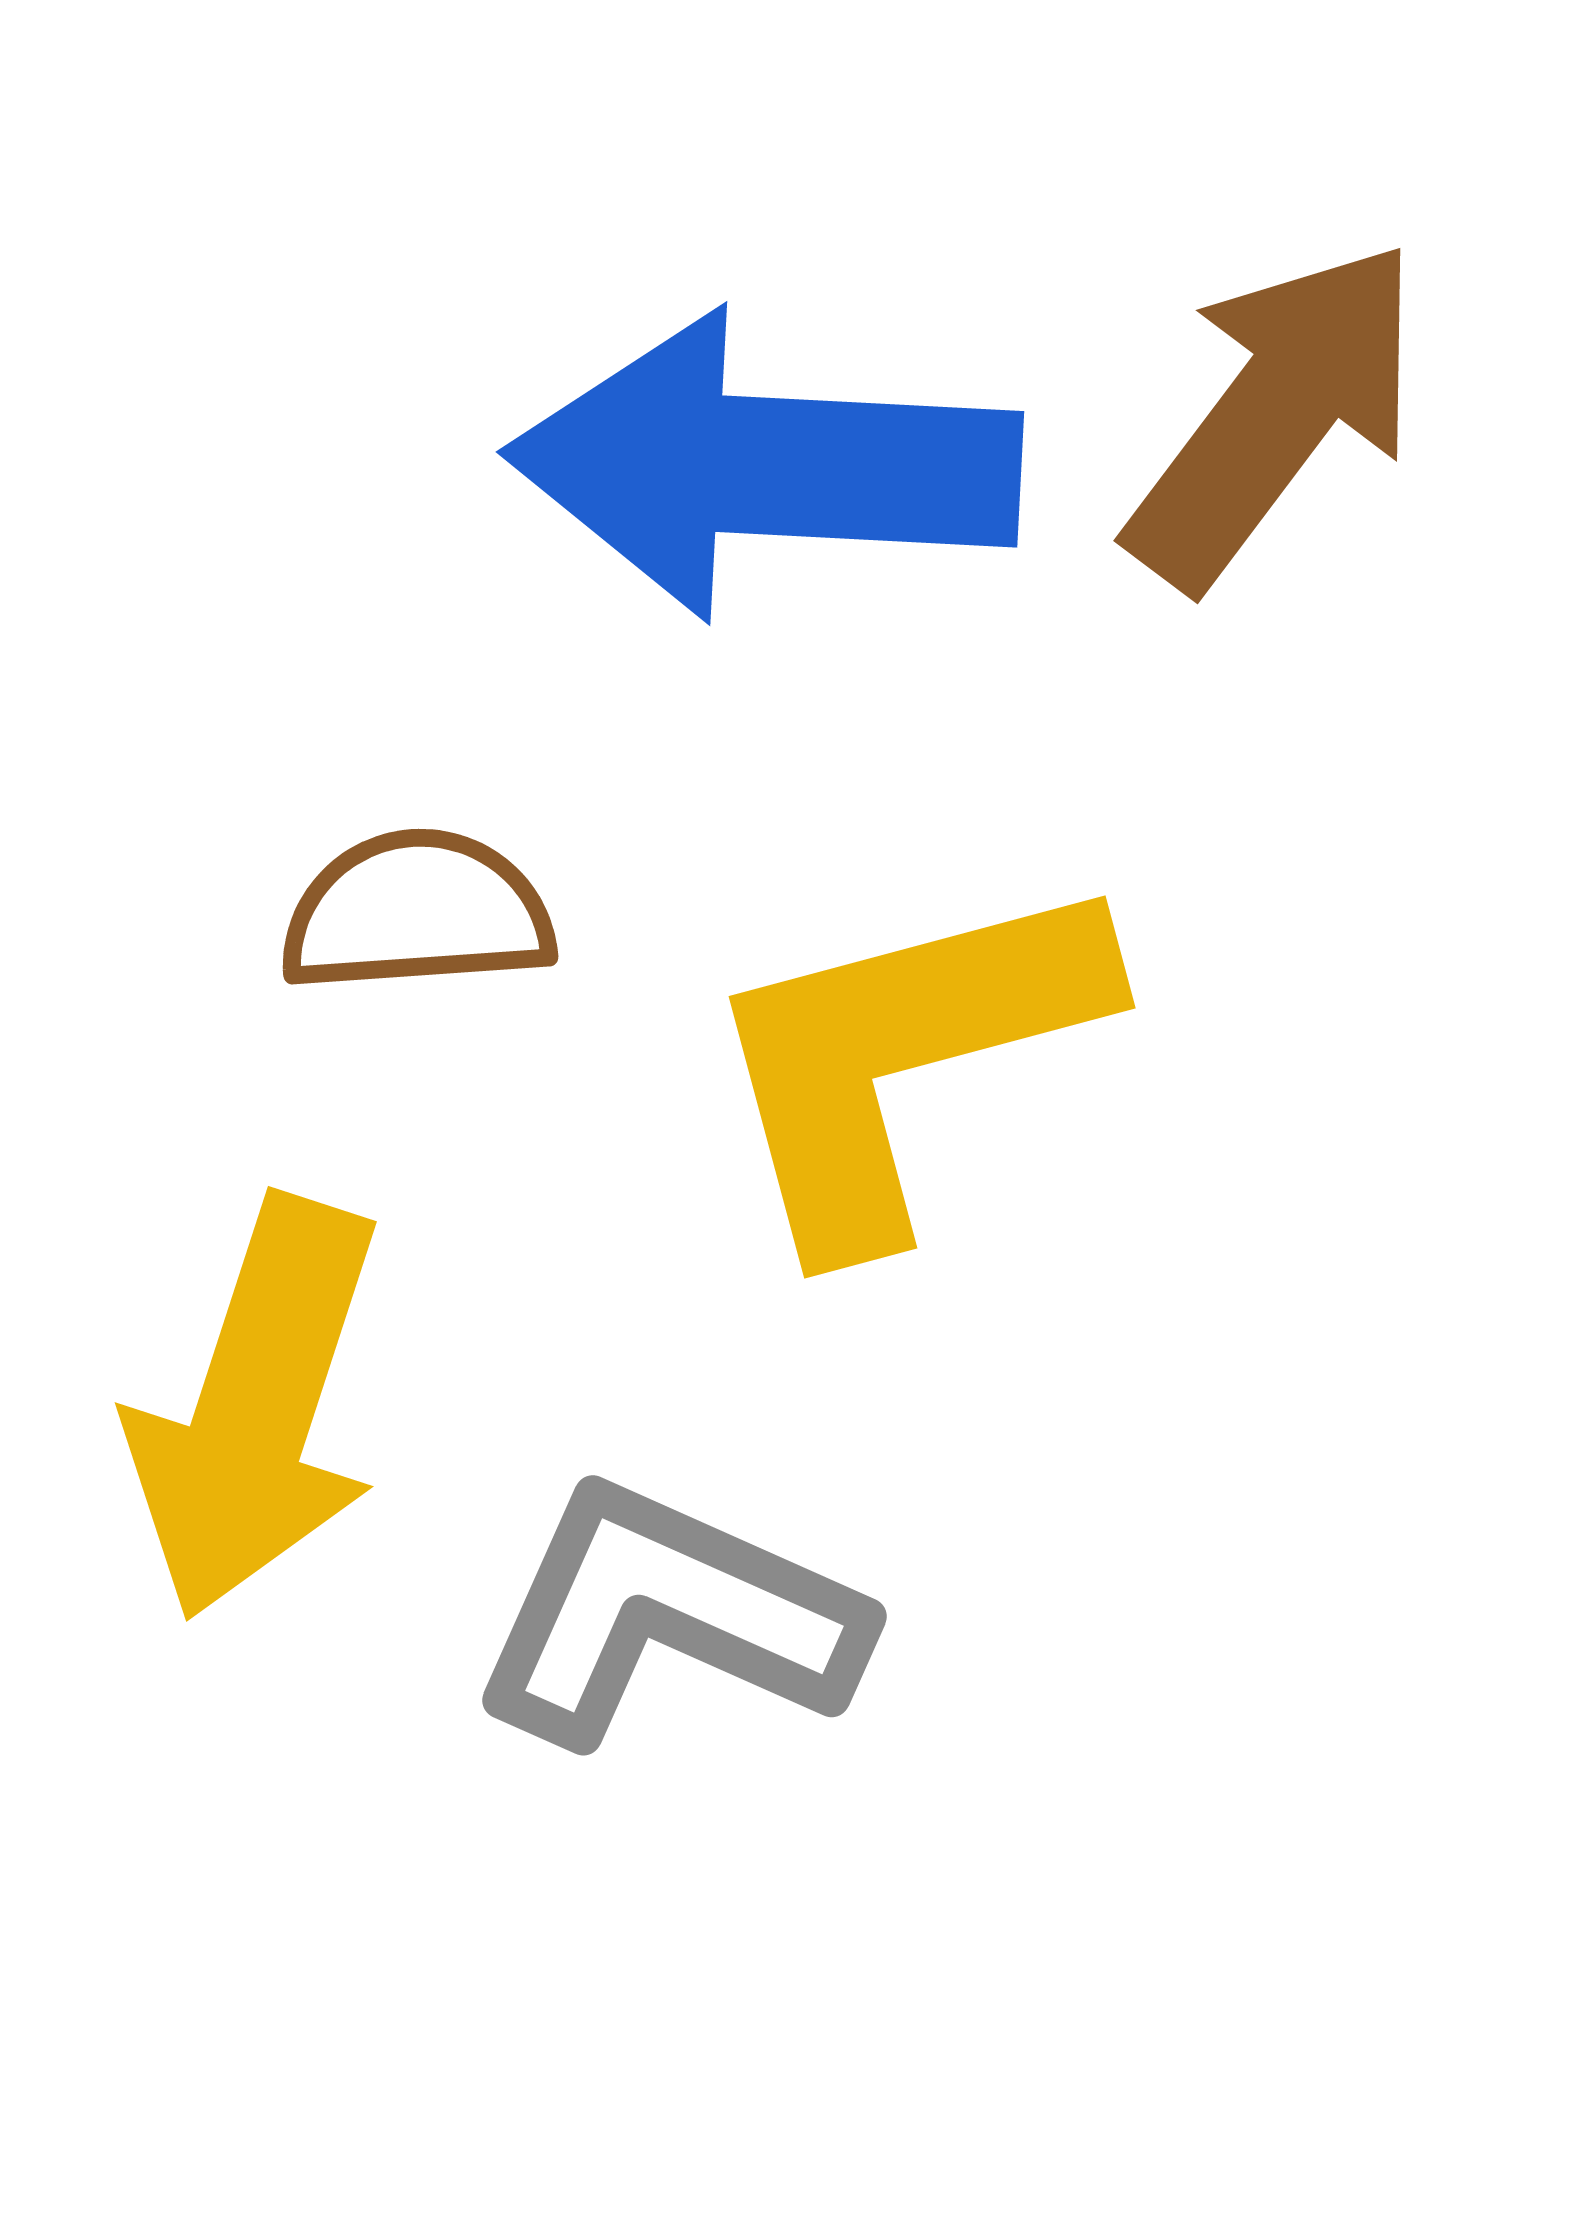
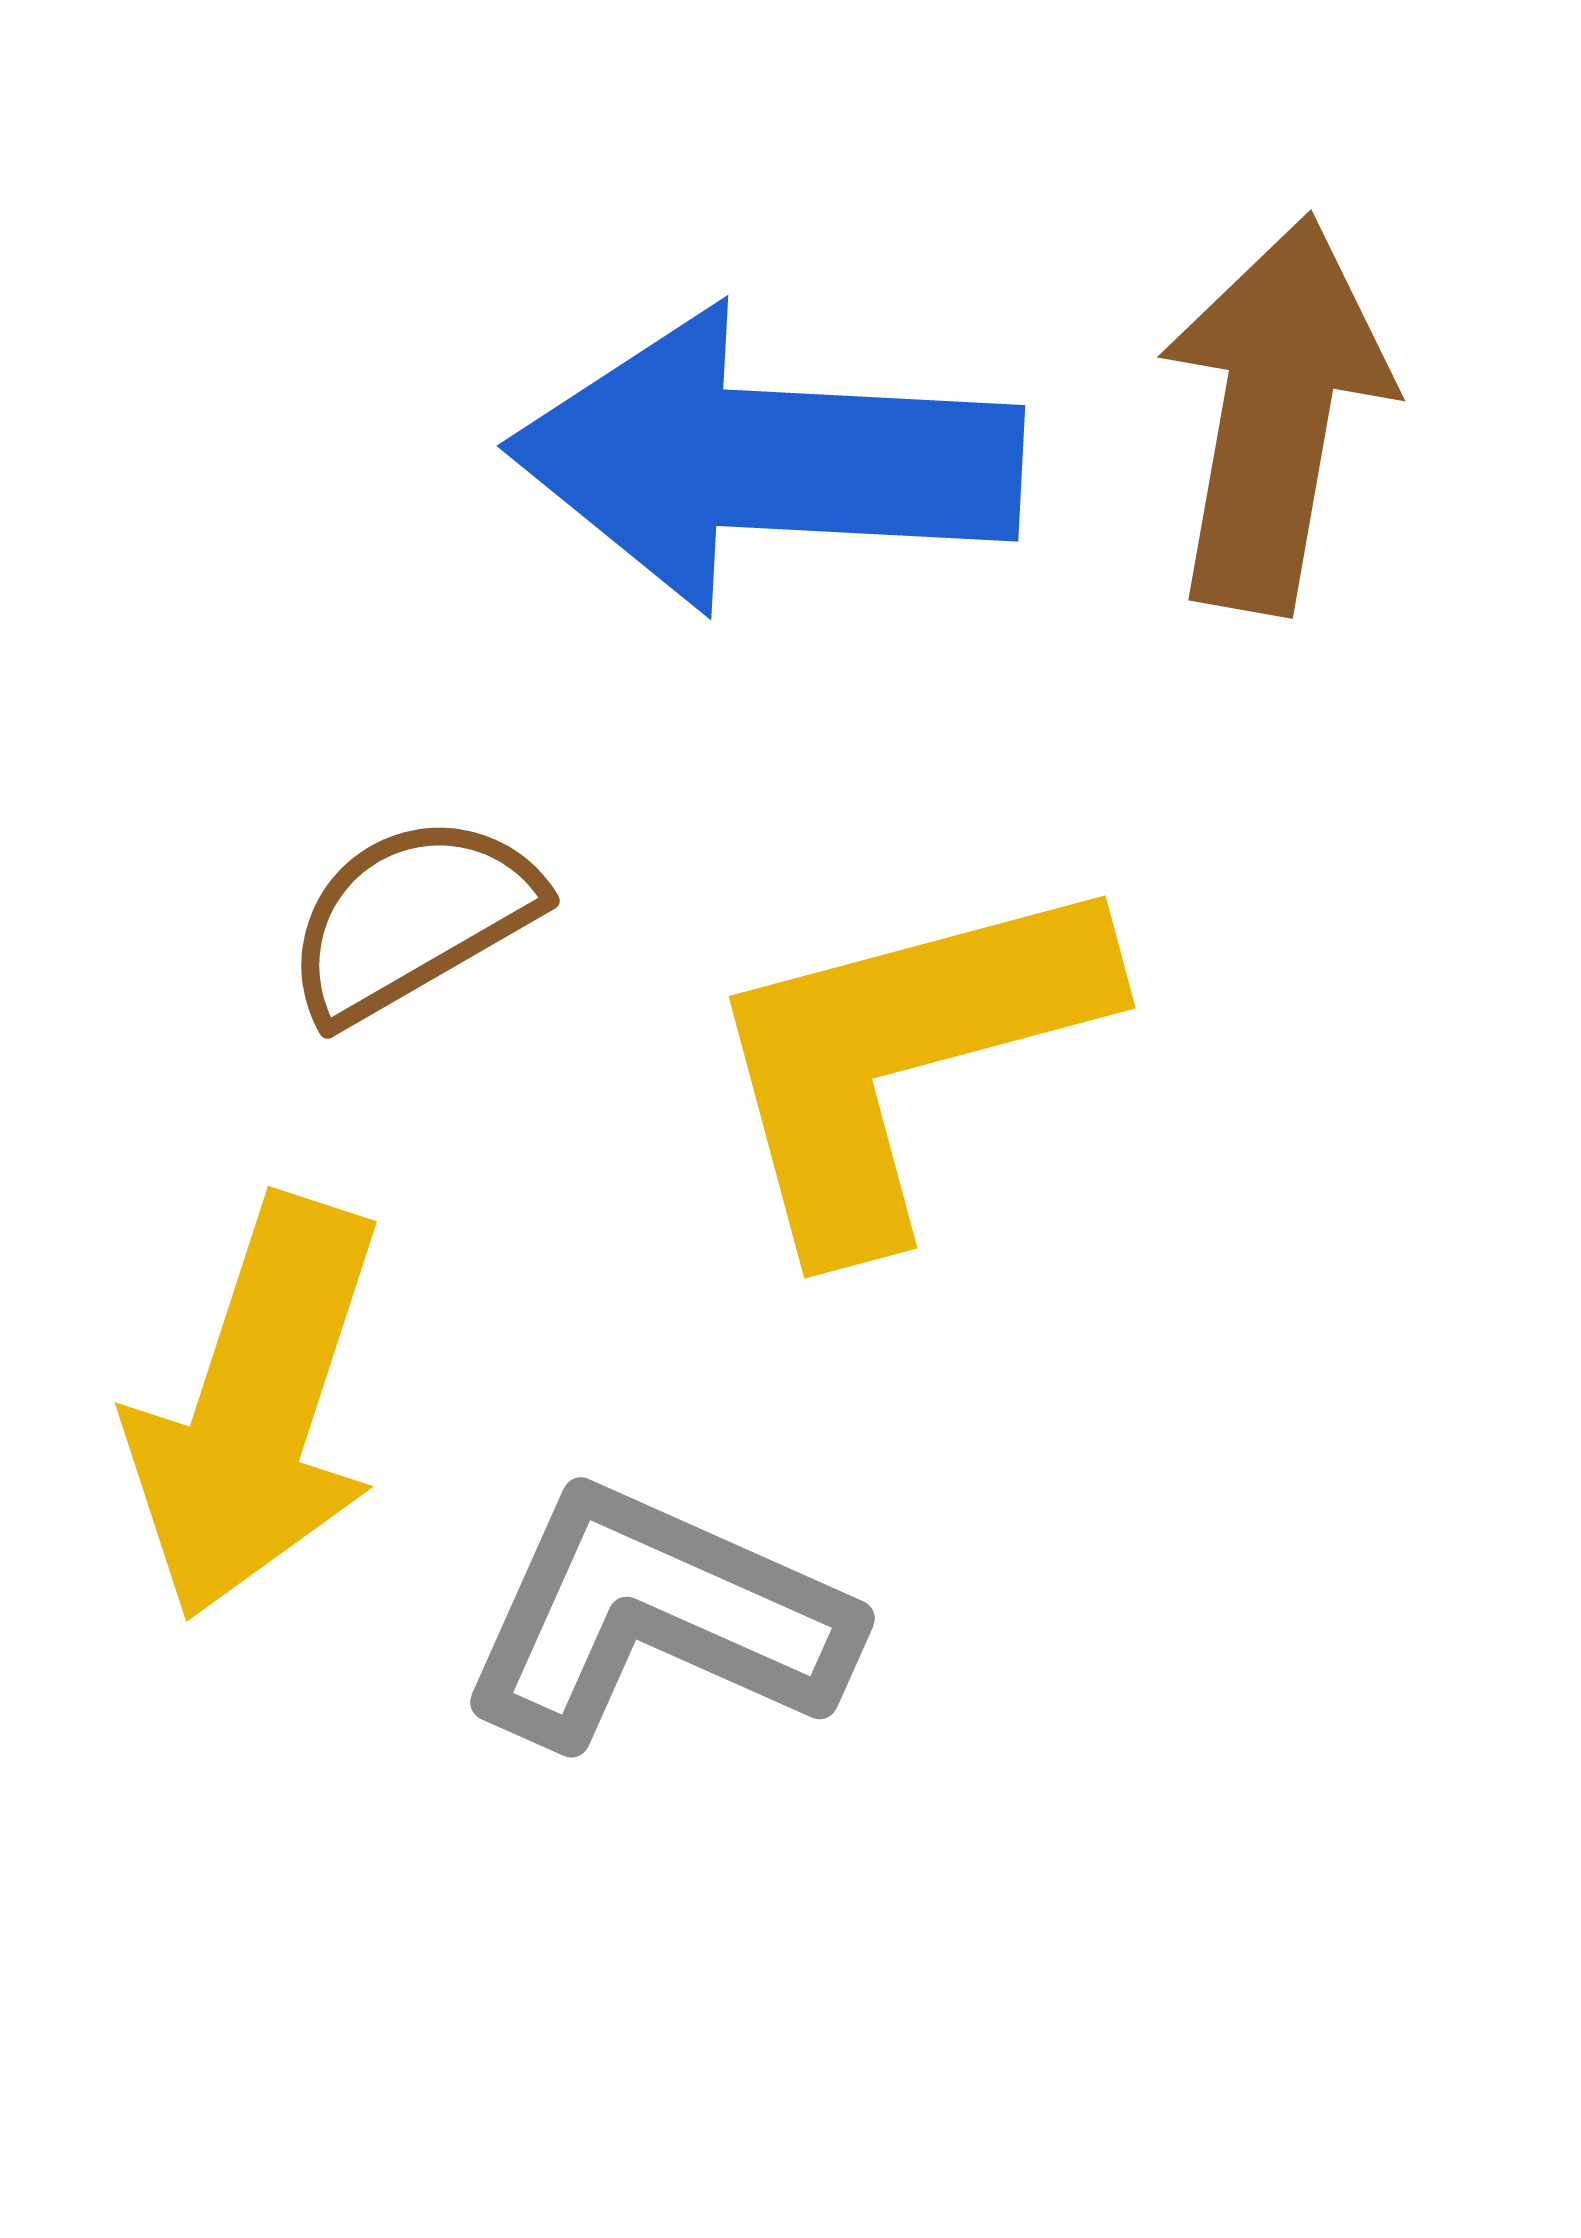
brown arrow: rotated 27 degrees counterclockwise
blue arrow: moved 1 px right, 6 px up
brown semicircle: moved 5 px left, 6 px down; rotated 26 degrees counterclockwise
gray L-shape: moved 12 px left, 2 px down
